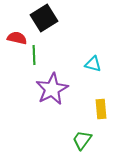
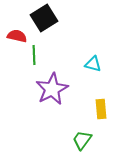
red semicircle: moved 2 px up
